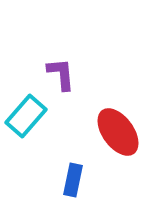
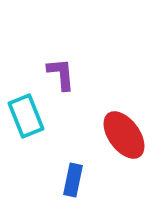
cyan rectangle: rotated 63 degrees counterclockwise
red ellipse: moved 6 px right, 3 px down
